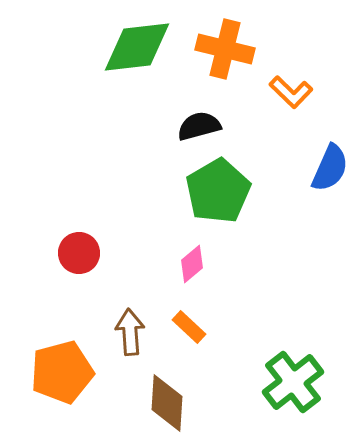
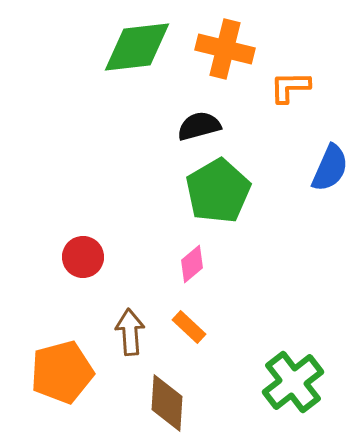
orange L-shape: moved 1 px left, 5 px up; rotated 135 degrees clockwise
red circle: moved 4 px right, 4 px down
